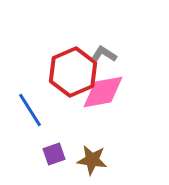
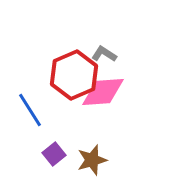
red hexagon: moved 1 px right, 3 px down
pink diamond: rotated 6 degrees clockwise
purple square: rotated 20 degrees counterclockwise
brown star: rotated 24 degrees counterclockwise
